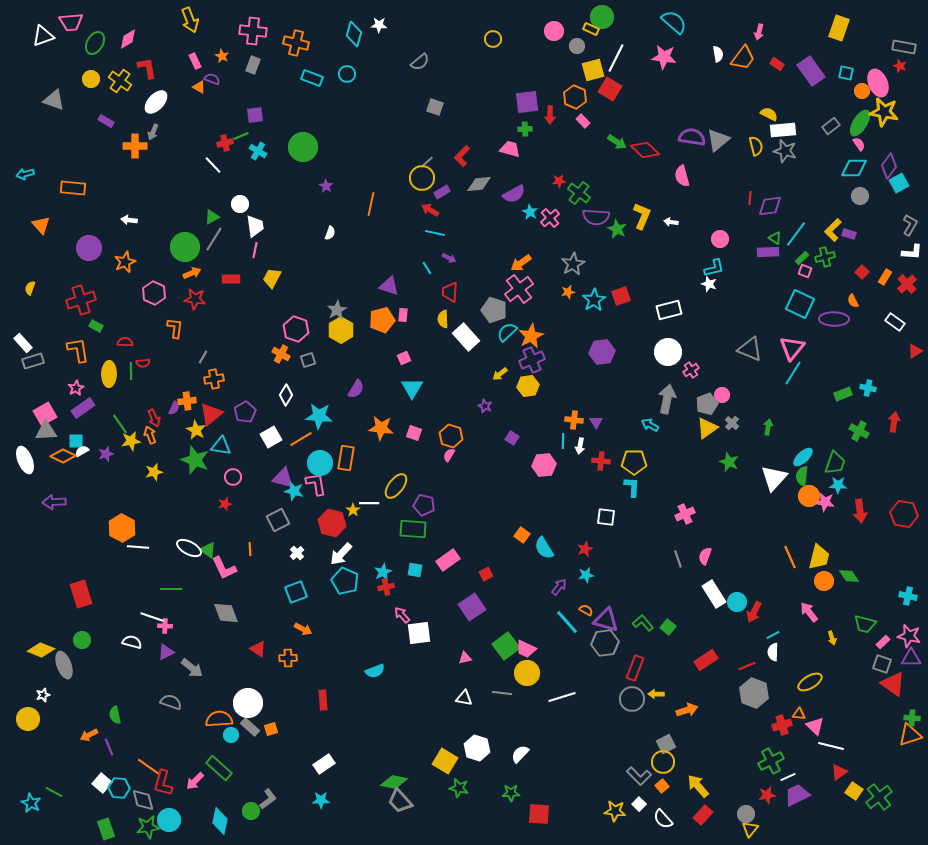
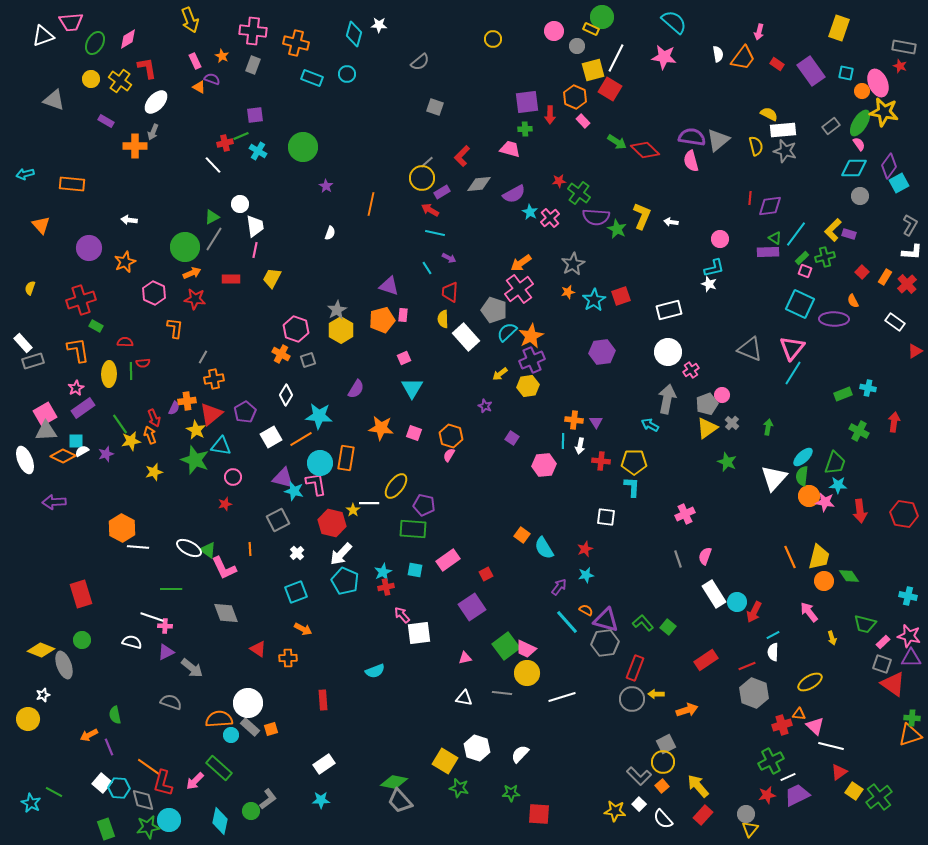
pink semicircle at (682, 176): moved 9 px right, 15 px up
orange rectangle at (73, 188): moved 1 px left, 4 px up
green star at (729, 462): moved 2 px left
